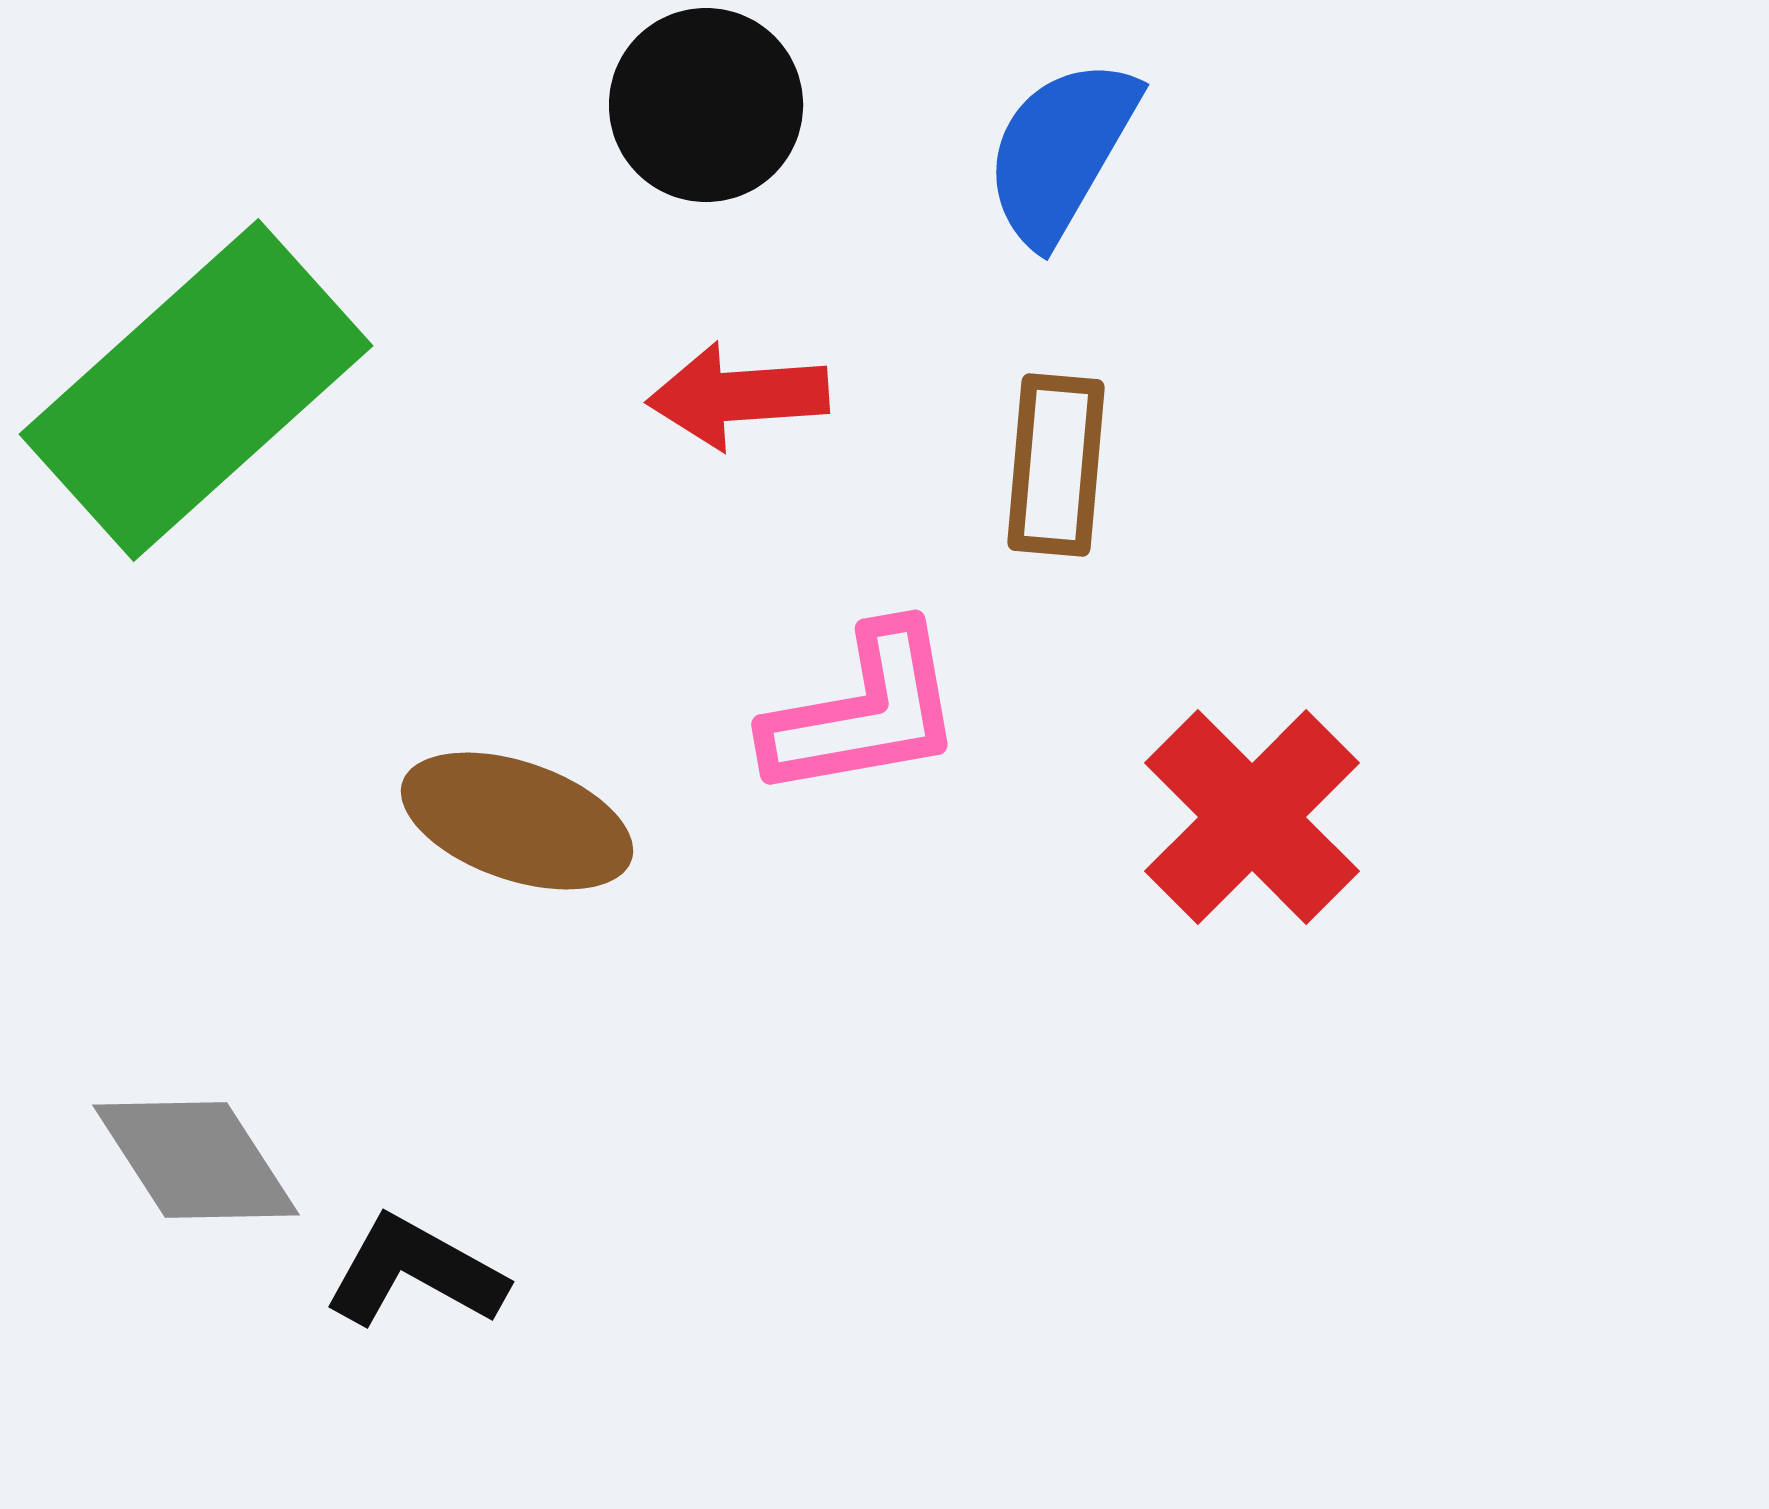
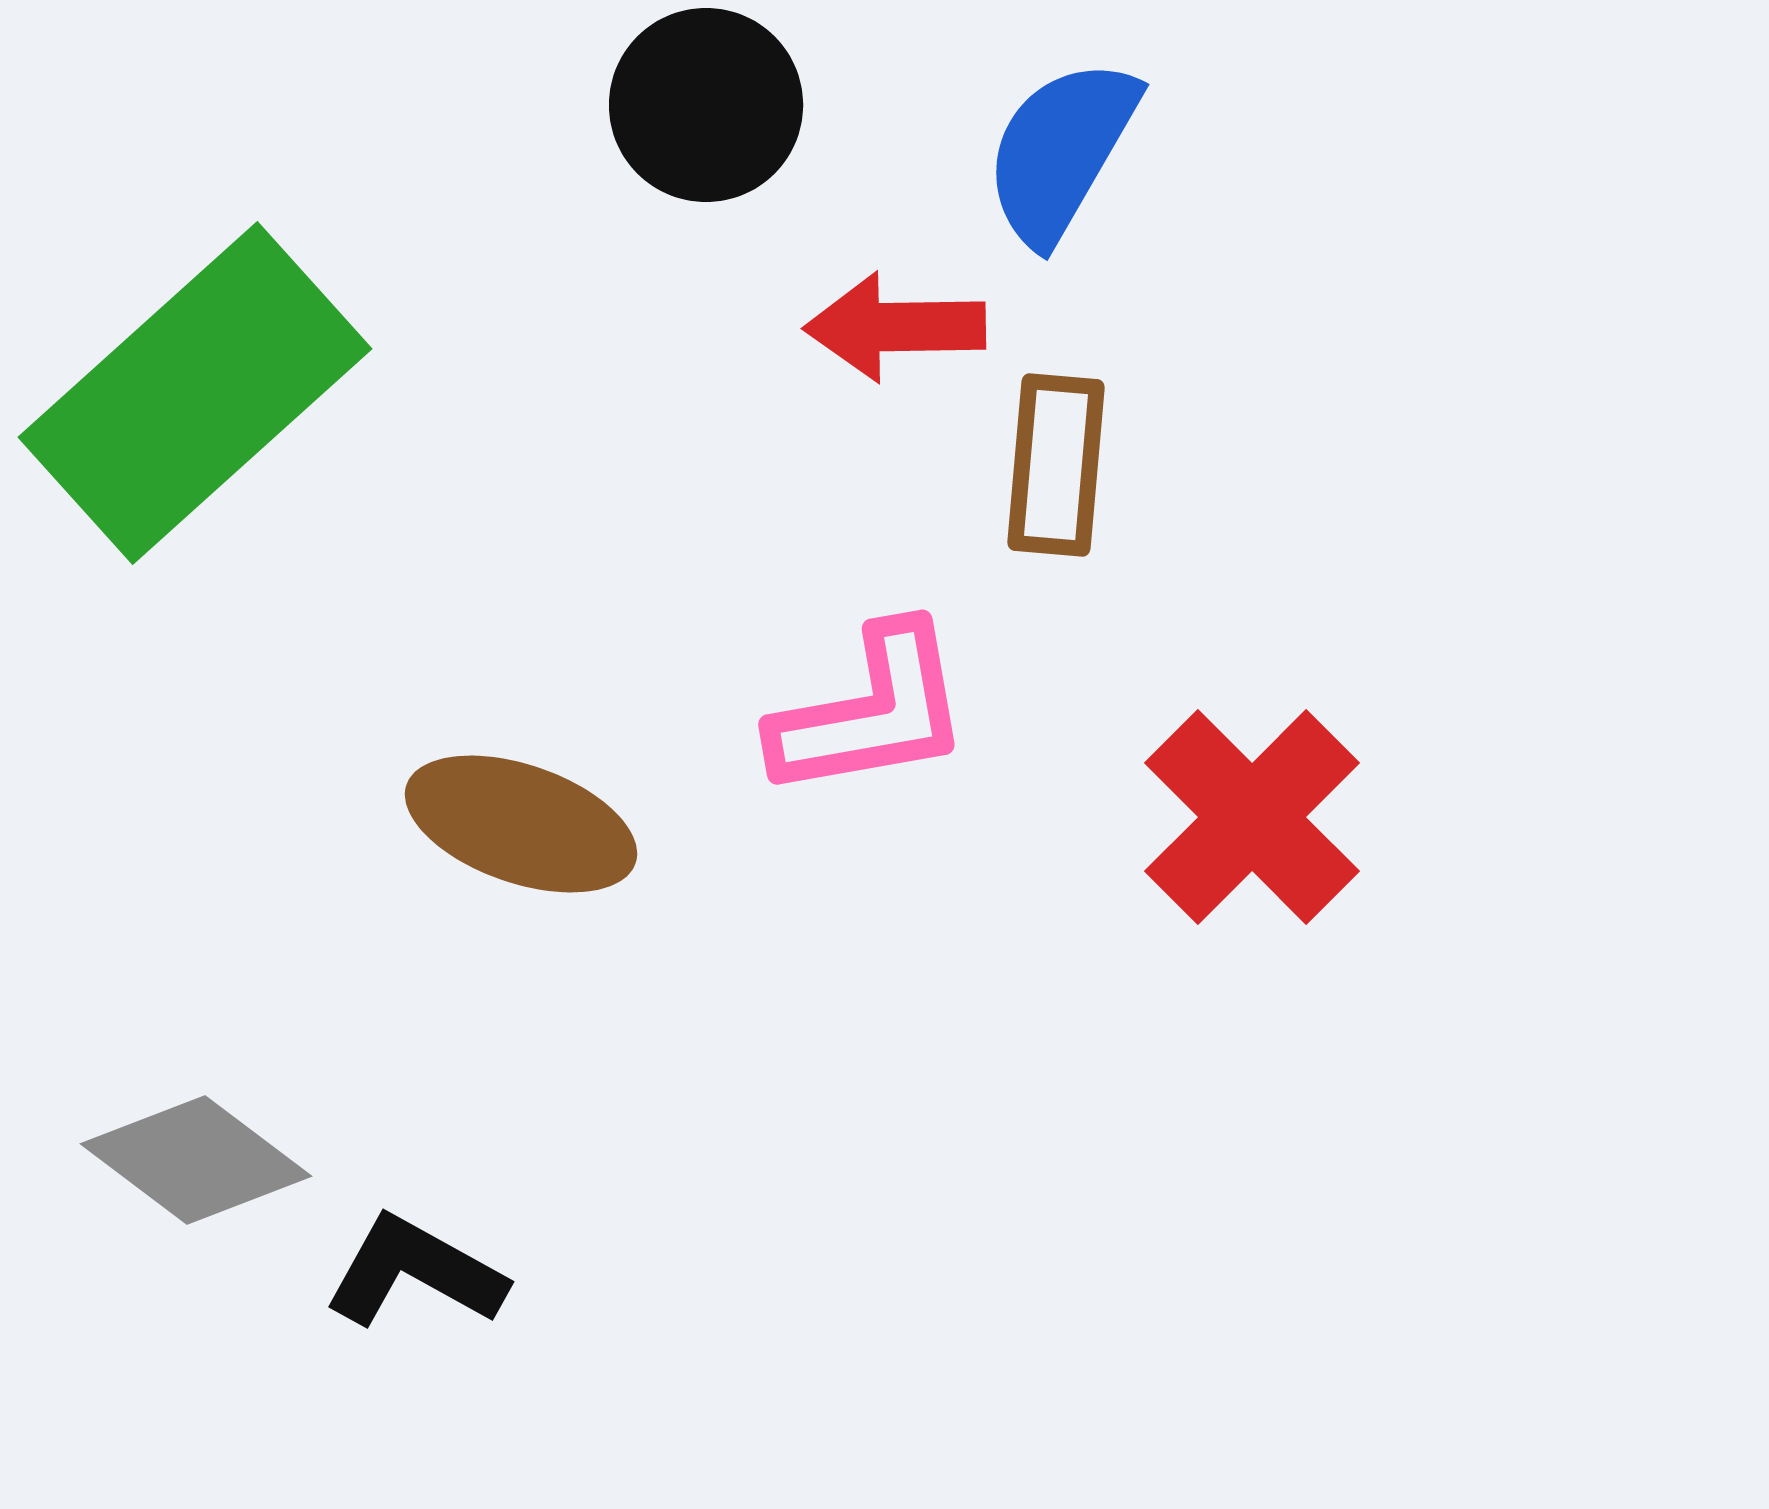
green rectangle: moved 1 px left, 3 px down
red arrow: moved 157 px right, 69 px up; rotated 3 degrees clockwise
pink L-shape: moved 7 px right
brown ellipse: moved 4 px right, 3 px down
gray diamond: rotated 20 degrees counterclockwise
